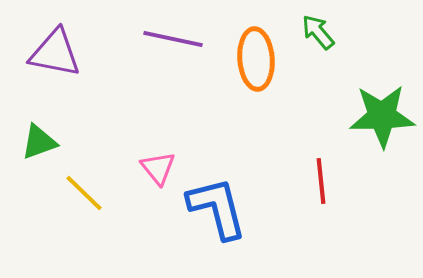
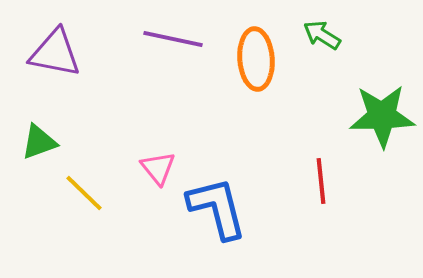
green arrow: moved 4 px right, 3 px down; rotated 18 degrees counterclockwise
